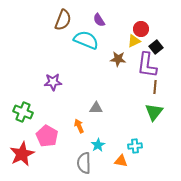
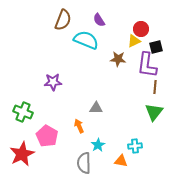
black square: rotated 24 degrees clockwise
